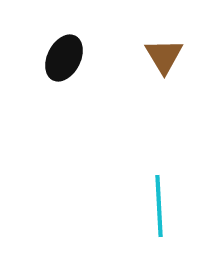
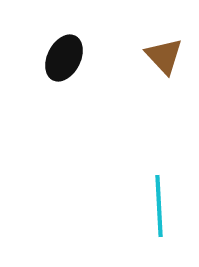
brown triangle: rotated 12 degrees counterclockwise
